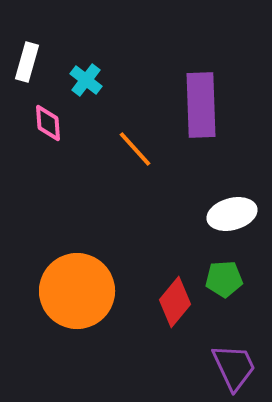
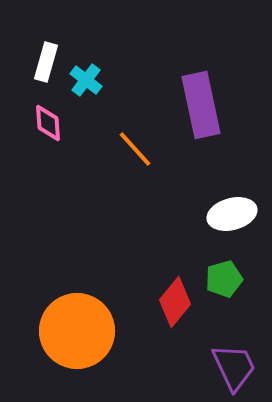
white rectangle: moved 19 px right
purple rectangle: rotated 10 degrees counterclockwise
green pentagon: rotated 12 degrees counterclockwise
orange circle: moved 40 px down
